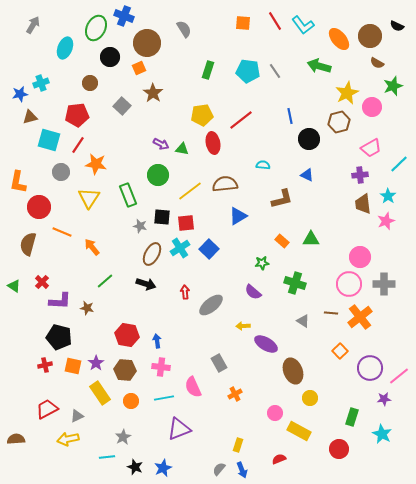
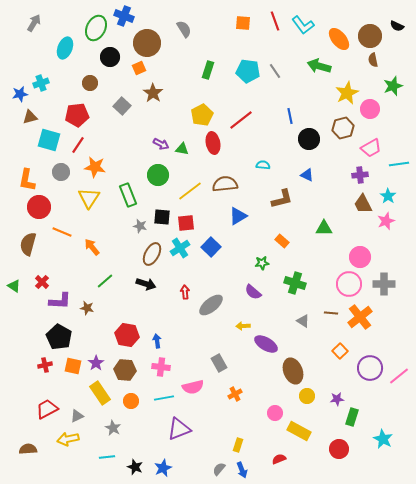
red line at (275, 21): rotated 12 degrees clockwise
gray arrow at (33, 25): moved 1 px right, 2 px up
brown semicircle at (377, 63): moved 4 px left, 3 px up; rotated 48 degrees clockwise
pink circle at (372, 107): moved 2 px left, 2 px down
yellow pentagon at (202, 115): rotated 20 degrees counterclockwise
brown hexagon at (339, 122): moved 4 px right, 6 px down
orange star at (96, 164): moved 1 px left, 3 px down
cyan line at (399, 164): rotated 36 degrees clockwise
orange L-shape at (18, 182): moved 9 px right, 2 px up
brown trapezoid at (363, 204): rotated 20 degrees counterclockwise
green triangle at (311, 239): moved 13 px right, 11 px up
blue square at (209, 249): moved 2 px right, 2 px up
black pentagon at (59, 337): rotated 15 degrees clockwise
pink semicircle at (193, 387): rotated 80 degrees counterclockwise
yellow circle at (310, 398): moved 3 px left, 2 px up
purple star at (384, 399): moved 47 px left
cyan star at (382, 434): moved 1 px right, 5 px down
gray star at (123, 437): moved 10 px left, 9 px up; rotated 14 degrees counterclockwise
brown semicircle at (16, 439): moved 12 px right, 10 px down
